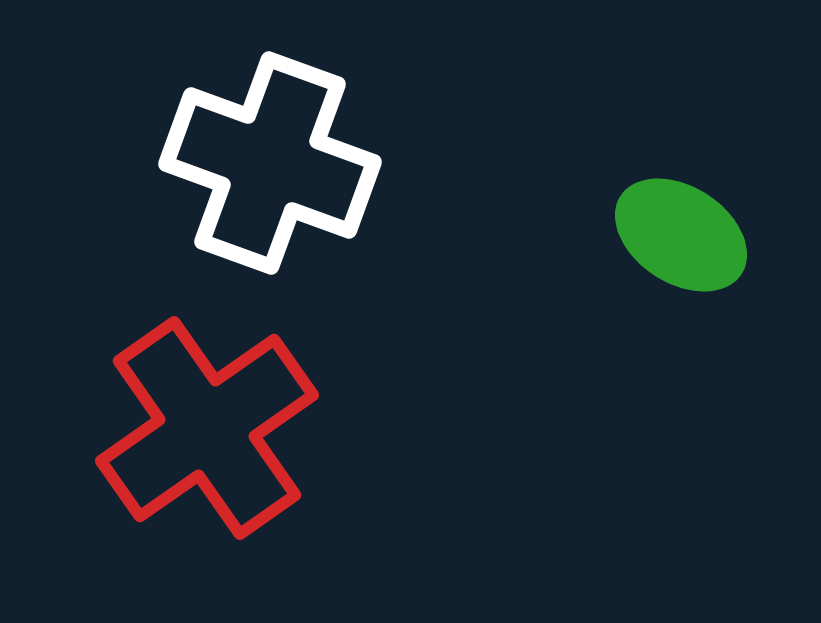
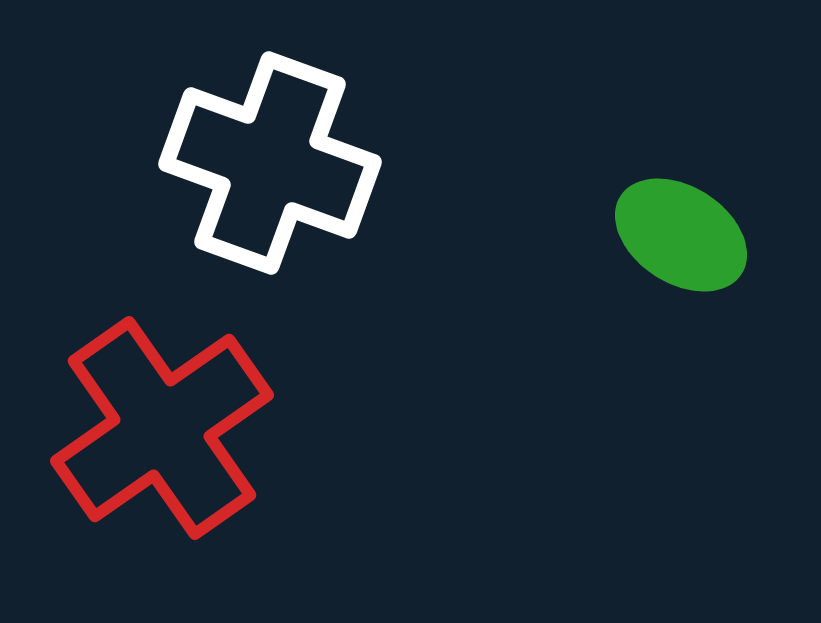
red cross: moved 45 px left
